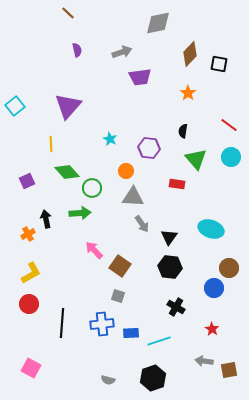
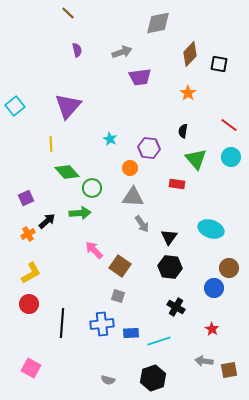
orange circle at (126, 171): moved 4 px right, 3 px up
purple square at (27, 181): moved 1 px left, 17 px down
black arrow at (46, 219): moved 1 px right, 2 px down; rotated 60 degrees clockwise
